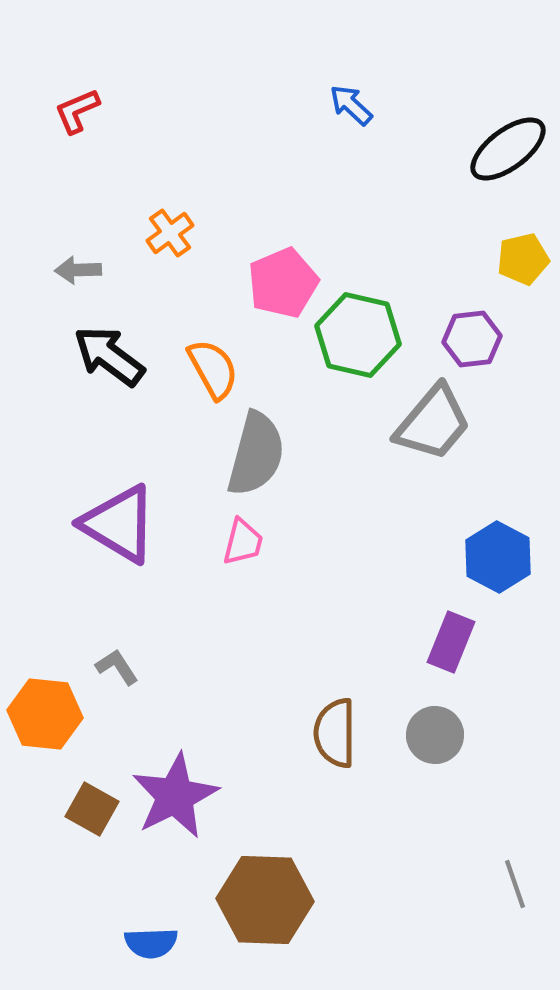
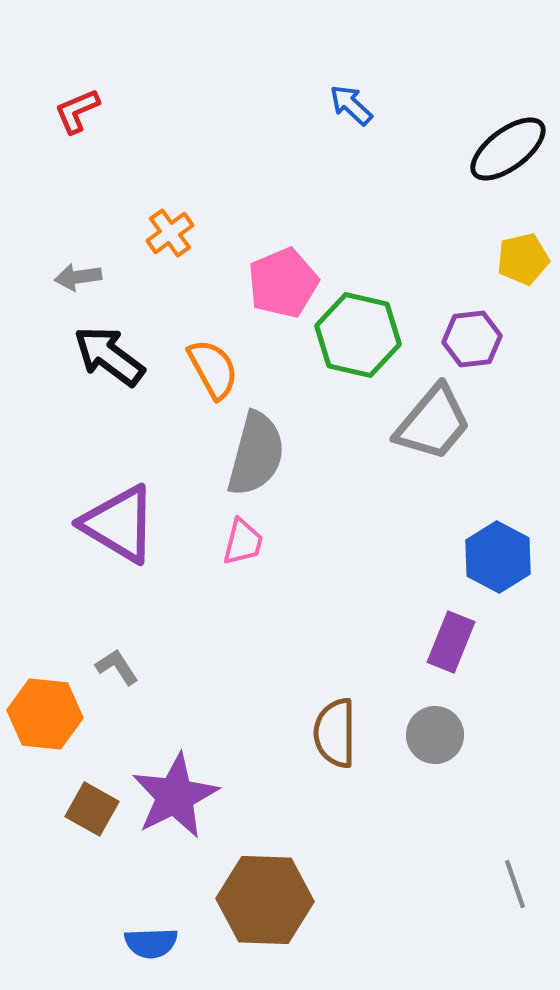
gray arrow: moved 7 px down; rotated 6 degrees counterclockwise
